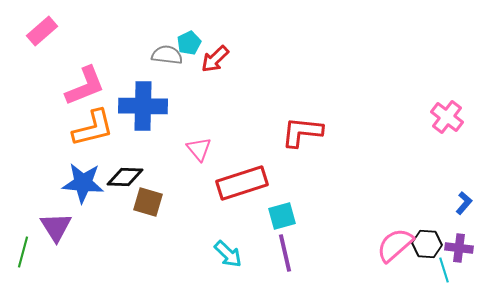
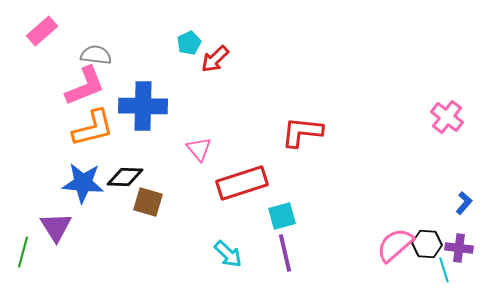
gray semicircle: moved 71 px left
